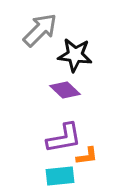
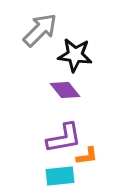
purple diamond: rotated 8 degrees clockwise
